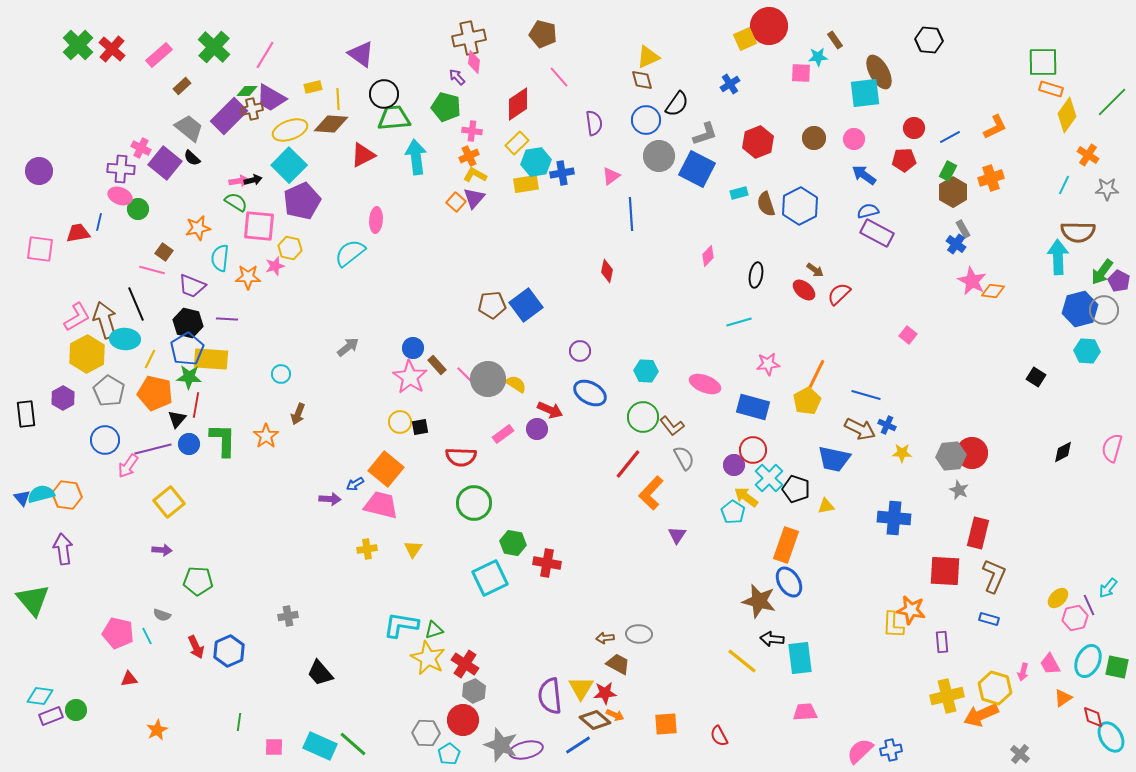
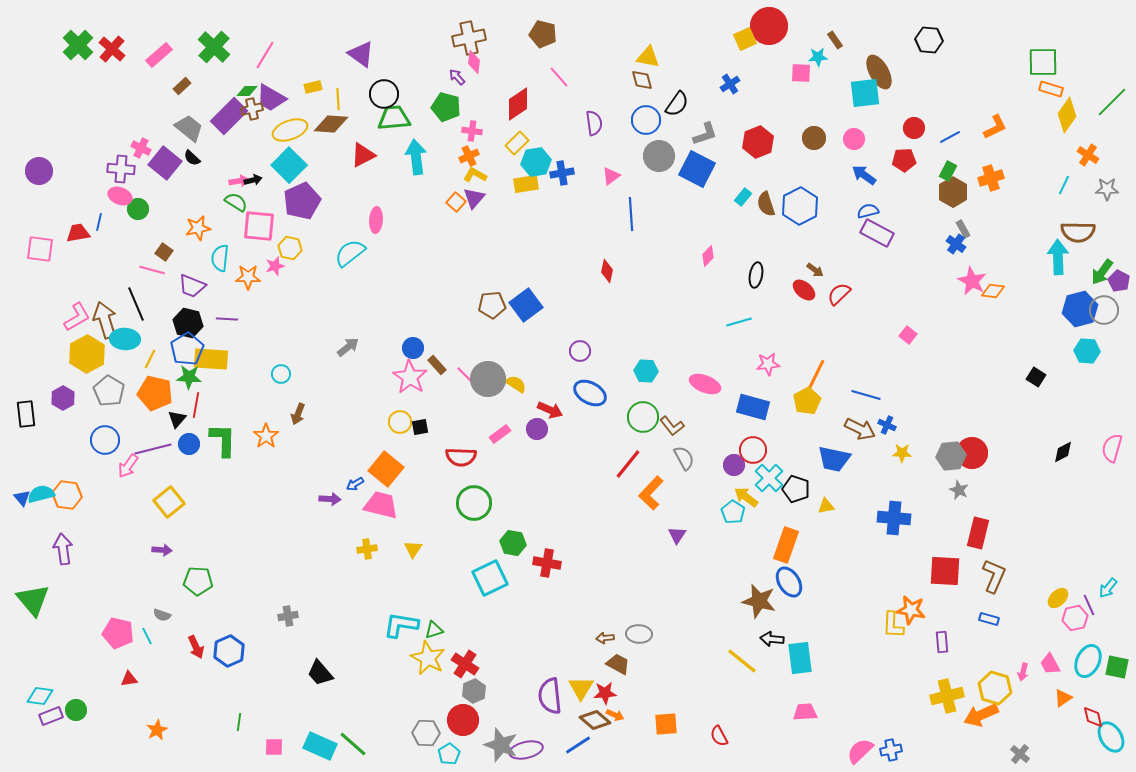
yellow triangle at (648, 57): rotated 35 degrees clockwise
cyan rectangle at (739, 193): moved 4 px right, 4 px down; rotated 36 degrees counterclockwise
pink rectangle at (503, 434): moved 3 px left
